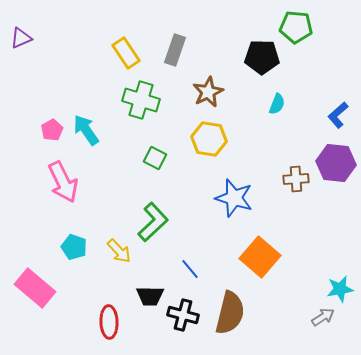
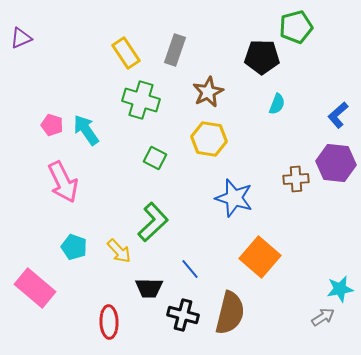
green pentagon: rotated 20 degrees counterclockwise
pink pentagon: moved 5 px up; rotated 25 degrees counterclockwise
black trapezoid: moved 1 px left, 8 px up
